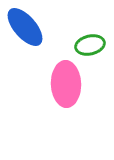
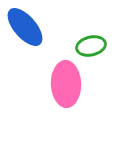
green ellipse: moved 1 px right, 1 px down
